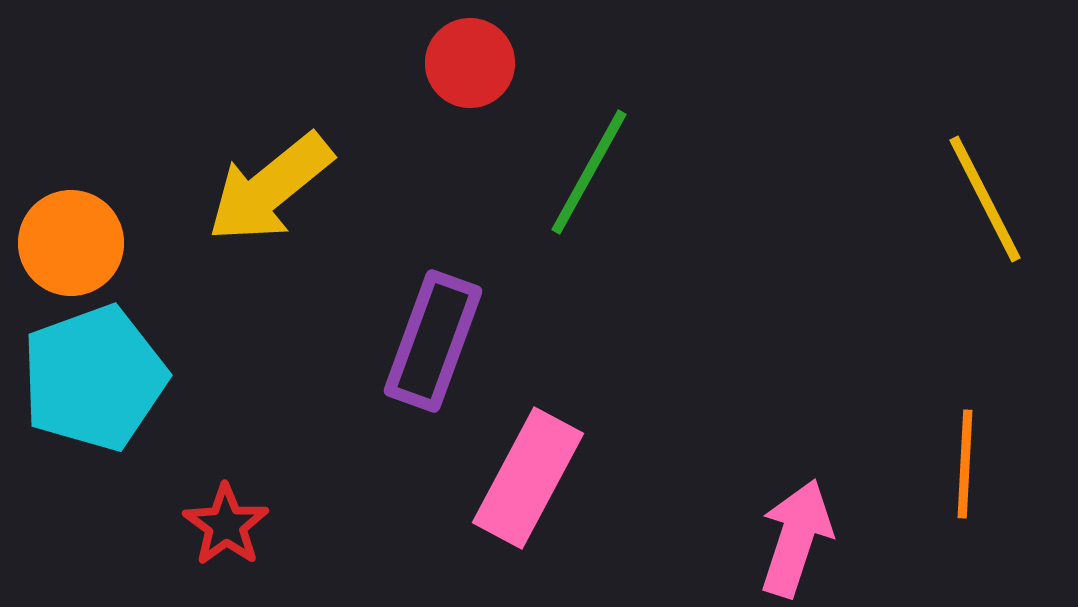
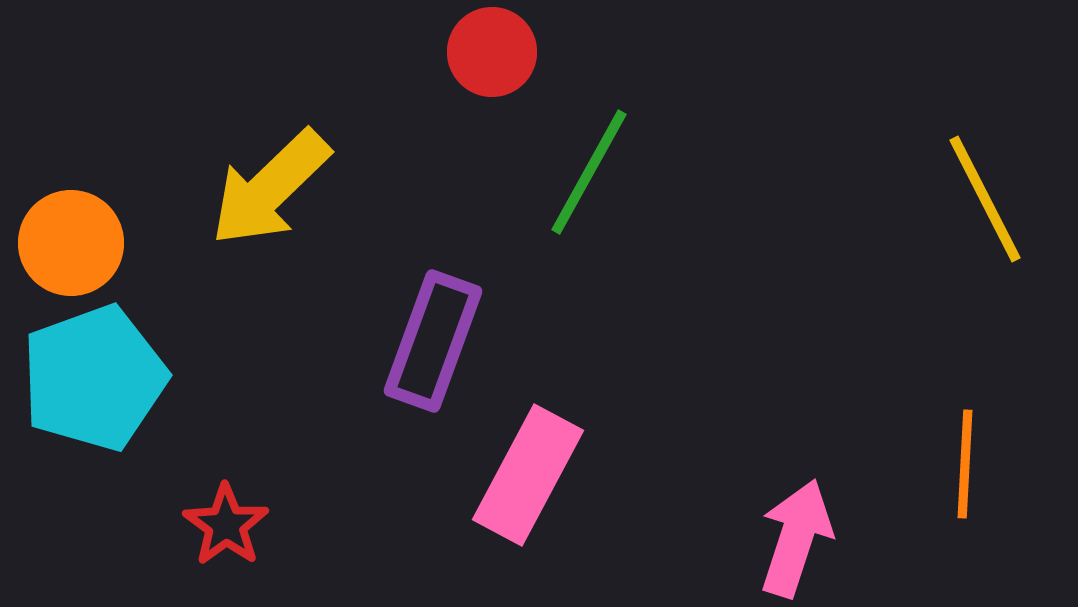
red circle: moved 22 px right, 11 px up
yellow arrow: rotated 5 degrees counterclockwise
pink rectangle: moved 3 px up
